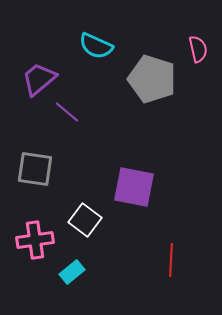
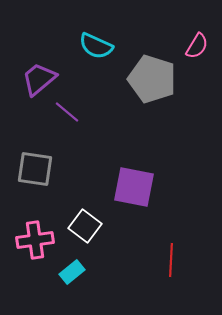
pink semicircle: moved 1 px left, 3 px up; rotated 44 degrees clockwise
white square: moved 6 px down
